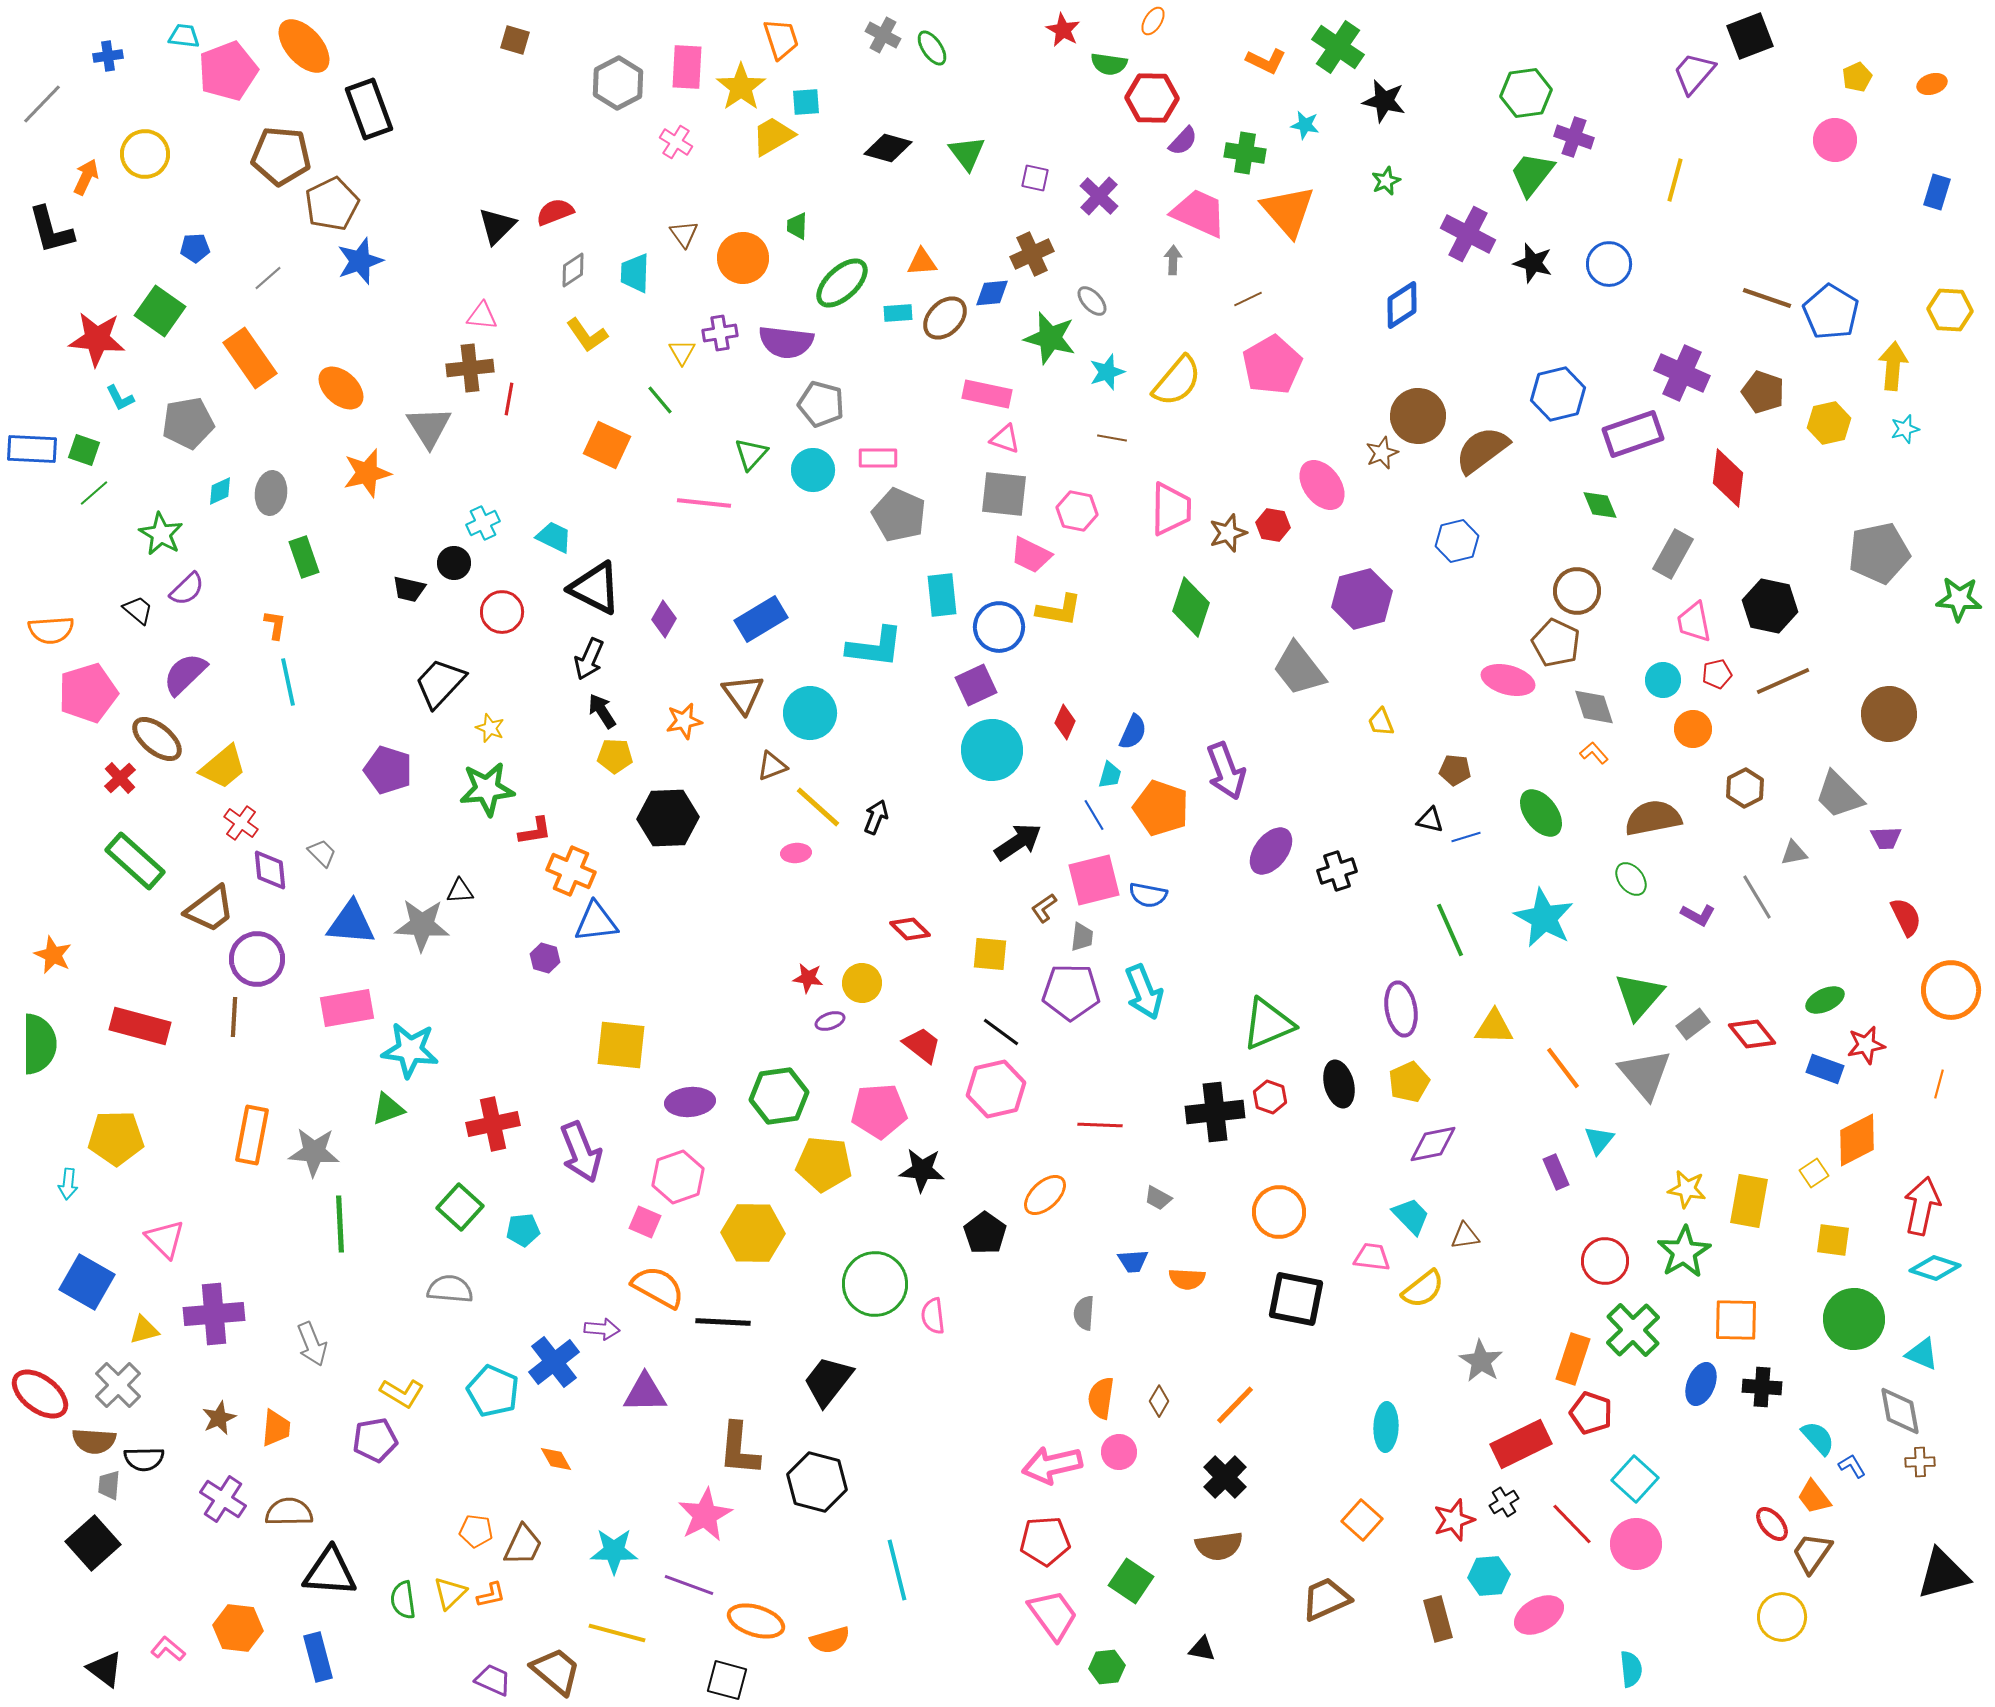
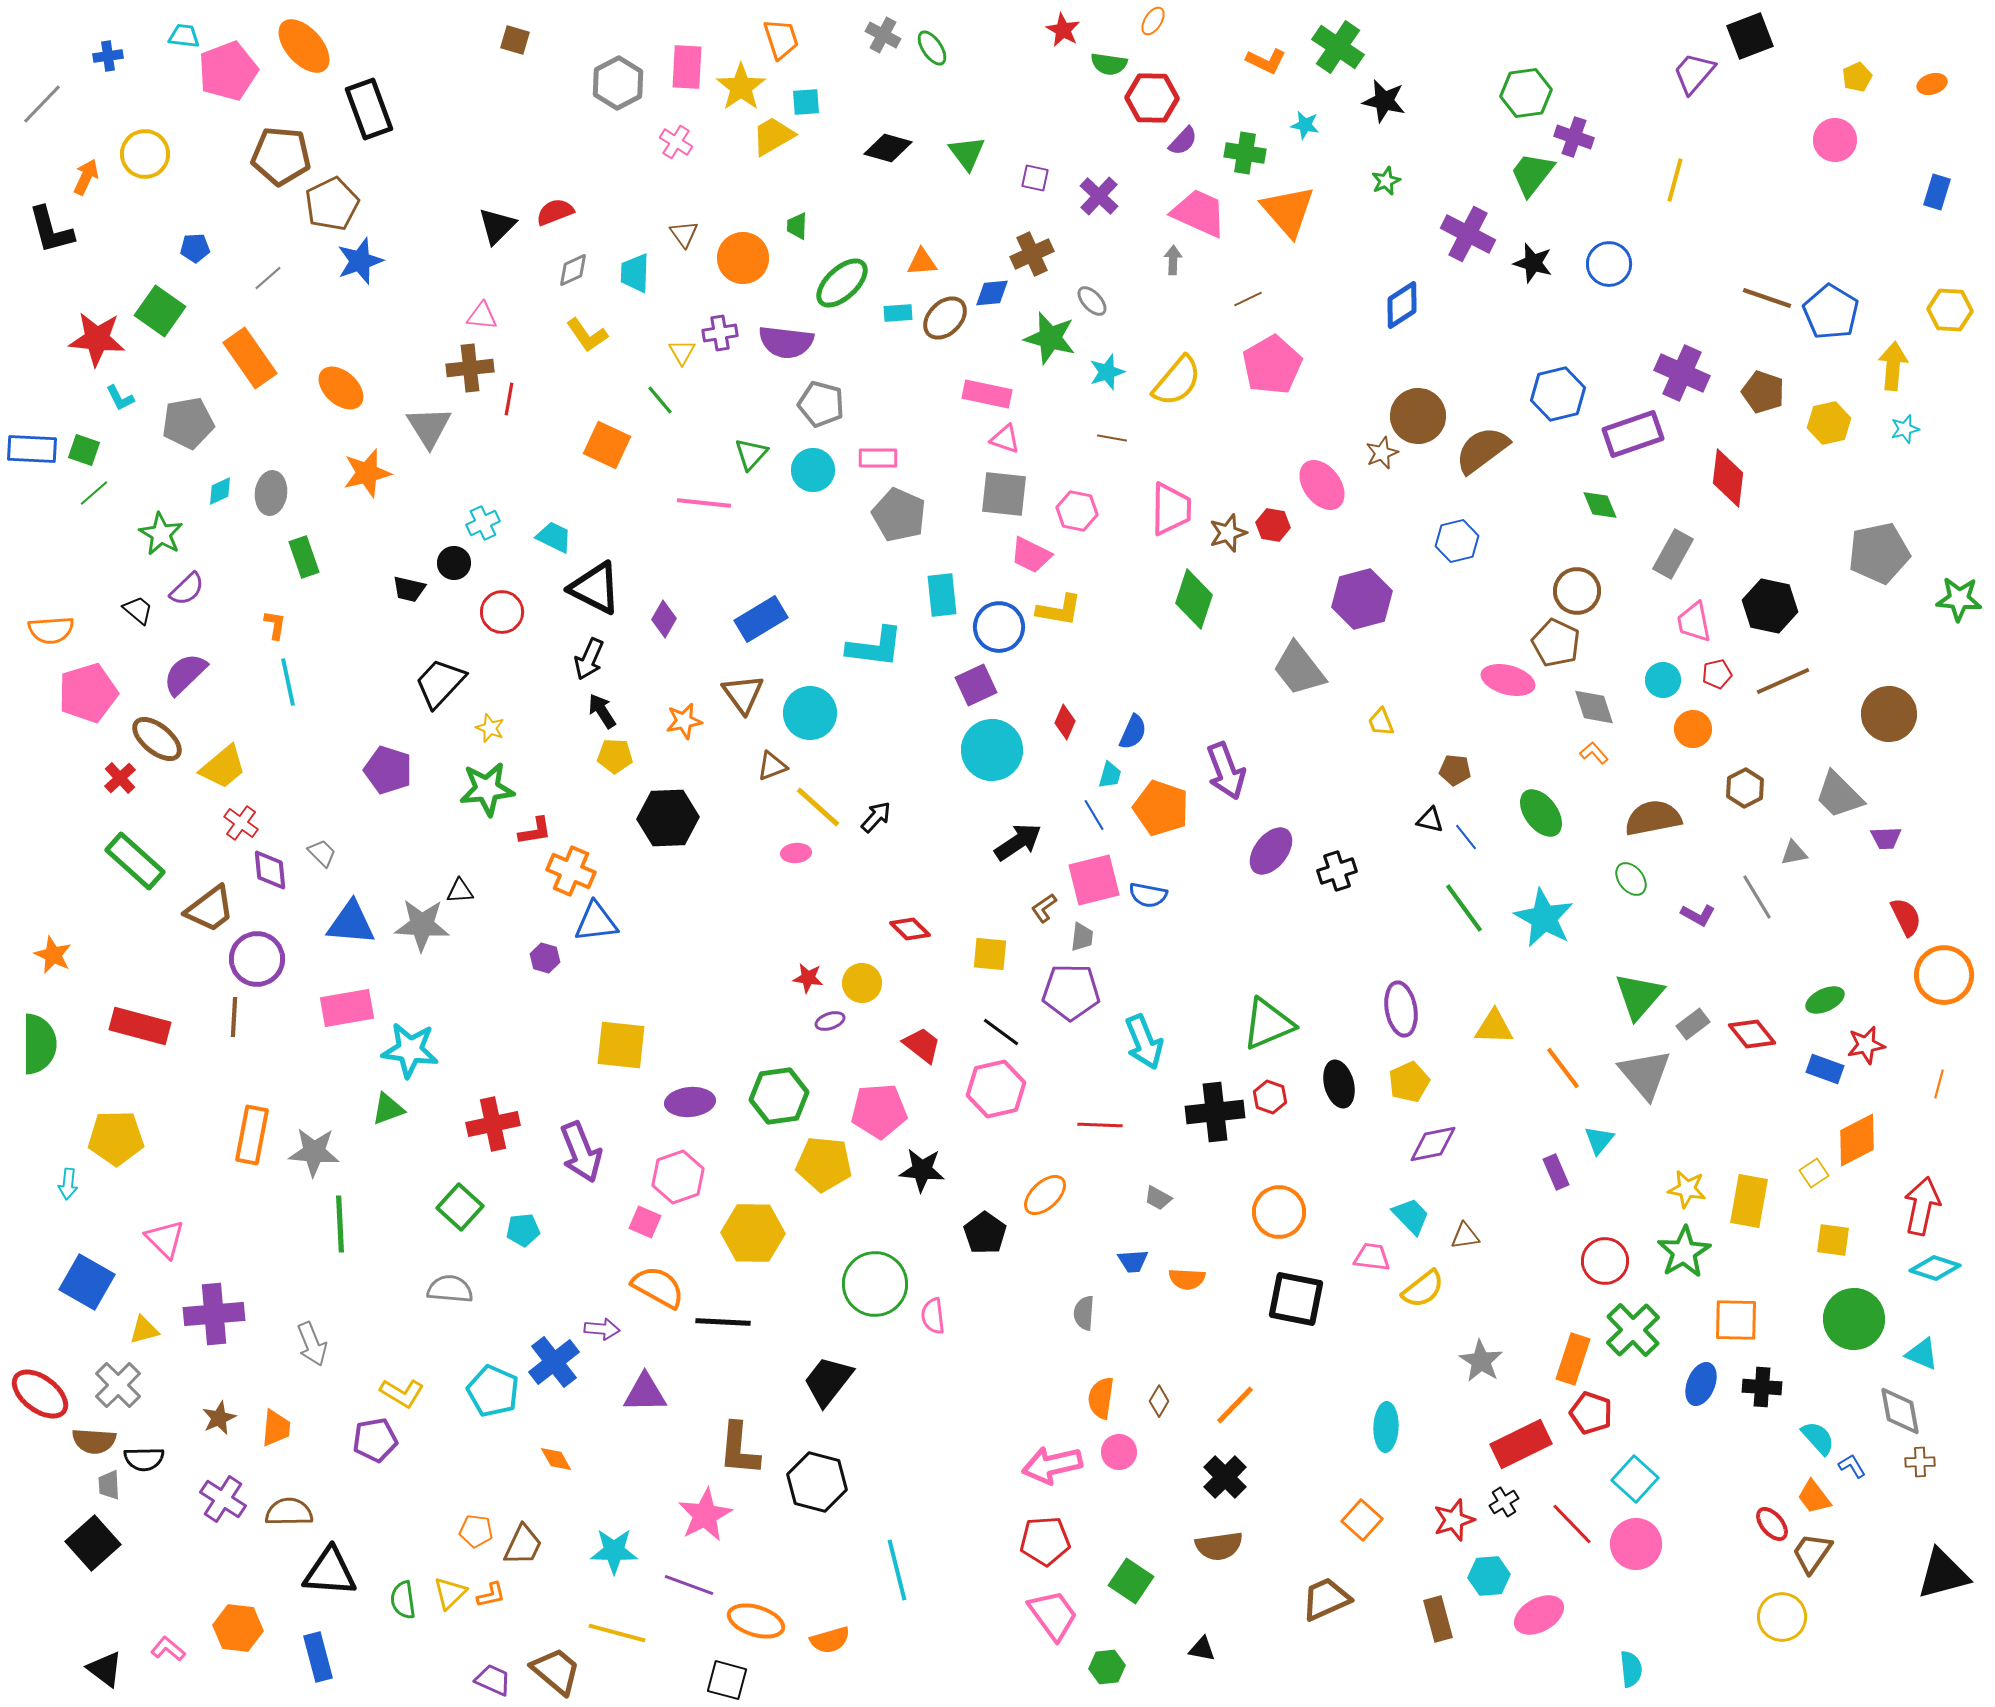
gray diamond at (573, 270): rotated 9 degrees clockwise
green diamond at (1191, 607): moved 3 px right, 8 px up
black arrow at (876, 817): rotated 20 degrees clockwise
blue line at (1466, 837): rotated 68 degrees clockwise
green line at (1450, 930): moved 14 px right, 22 px up; rotated 12 degrees counterclockwise
orange circle at (1951, 990): moved 7 px left, 15 px up
cyan arrow at (1144, 992): moved 50 px down
gray trapezoid at (109, 1485): rotated 8 degrees counterclockwise
